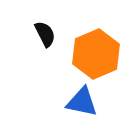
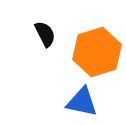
orange hexagon: moved 1 px right, 2 px up; rotated 6 degrees clockwise
